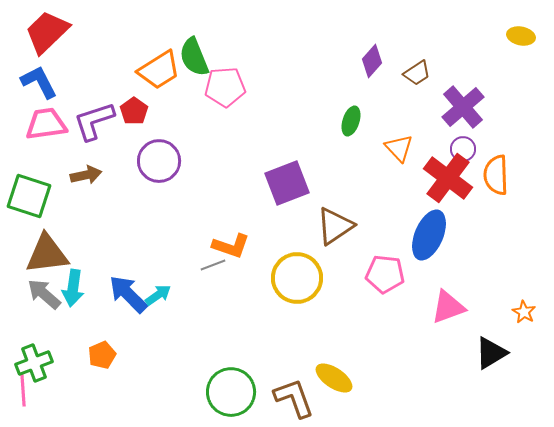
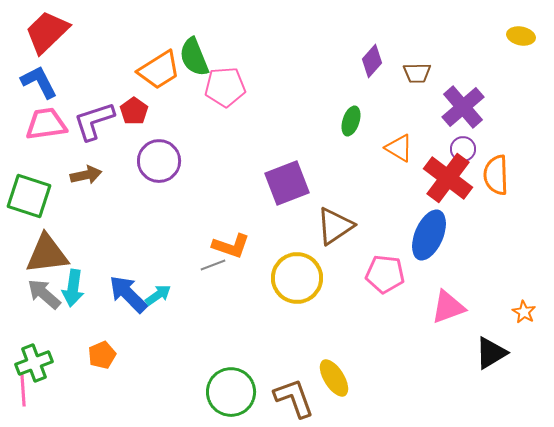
brown trapezoid at (417, 73): rotated 32 degrees clockwise
orange triangle at (399, 148): rotated 16 degrees counterclockwise
yellow ellipse at (334, 378): rotated 24 degrees clockwise
